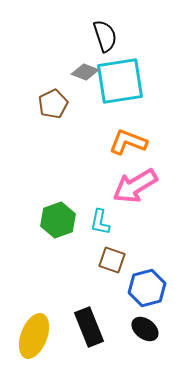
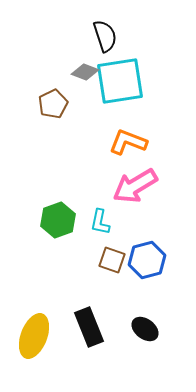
blue hexagon: moved 28 px up
